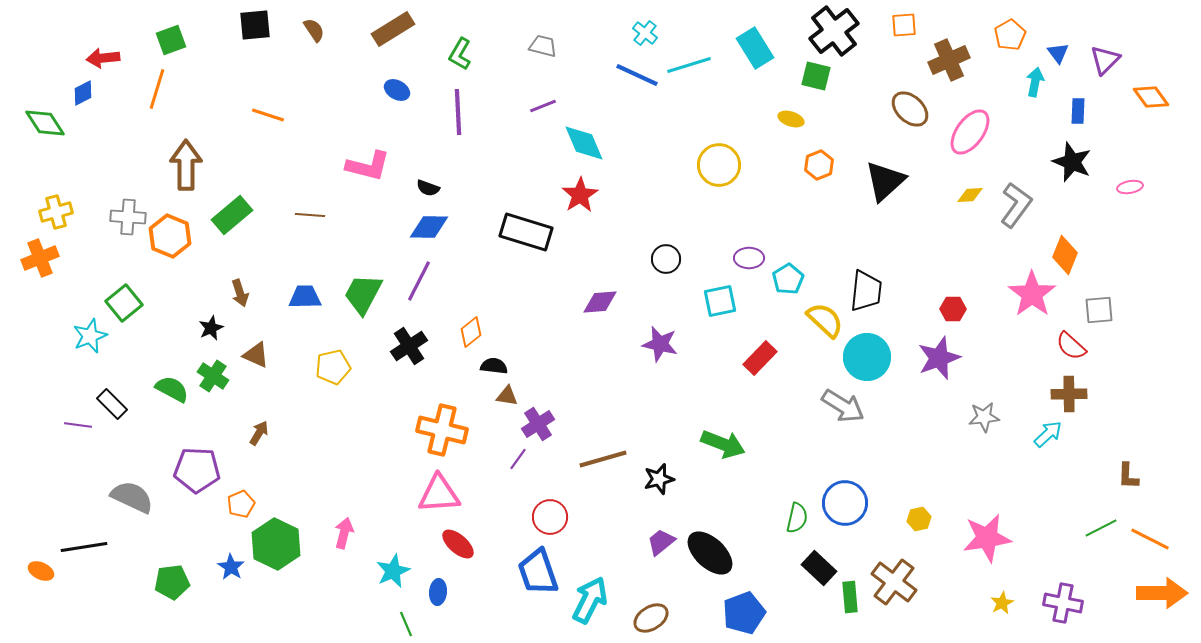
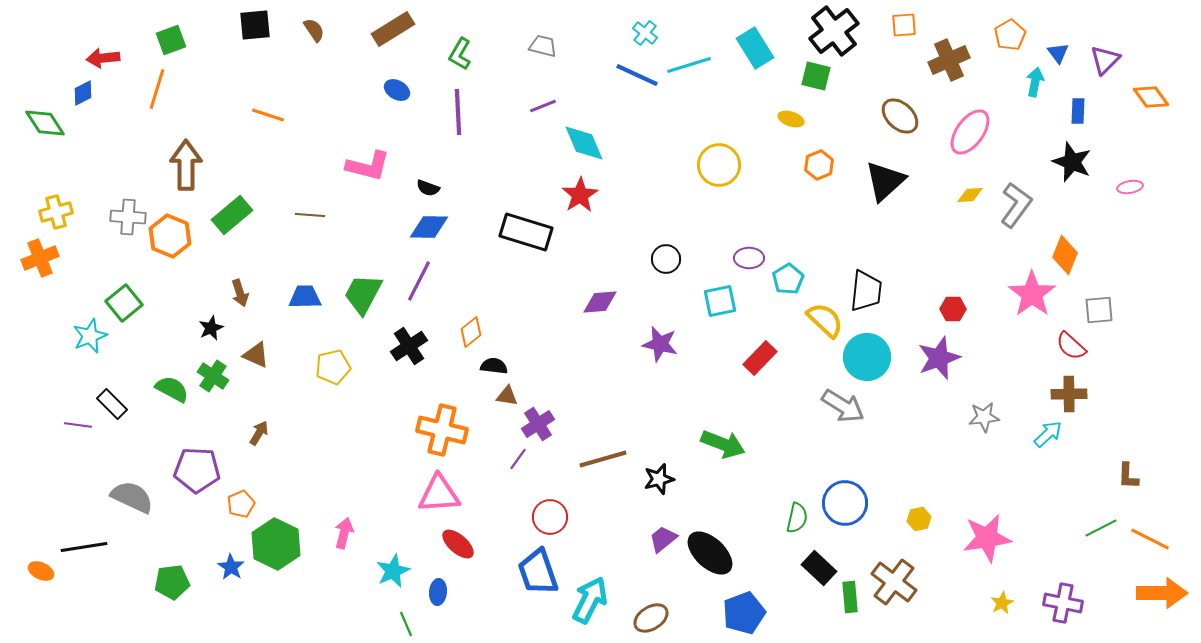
brown ellipse at (910, 109): moved 10 px left, 7 px down
purple trapezoid at (661, 542): moved 2 px right, 3 px up
